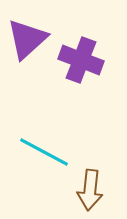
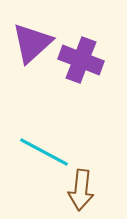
purple triangle: moved 5 px right, 4 px down
brown arrow: moved 9 px left
